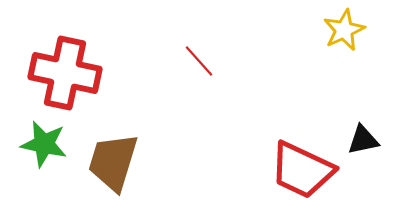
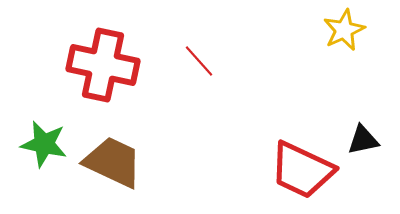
red cross: moved 38 px right, 8 px up
brown trapezoid: rotated 98 degrees clockwise
